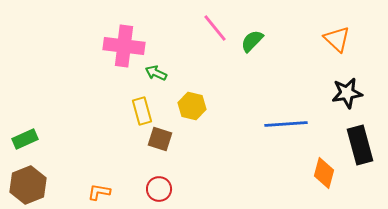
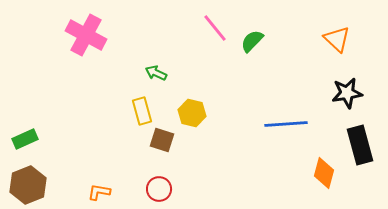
pink cross: moved 38 px left, 11 px up; rotated 21 degrees clockwise
yellow hexagon: moved 7 px down
brown square: moved 2 px right, 1 px down
